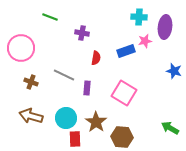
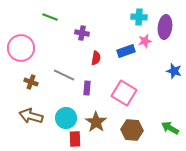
brown hexagon: moved 10 px right, 7 px up
